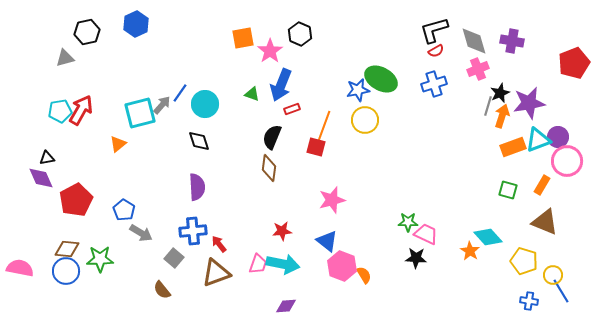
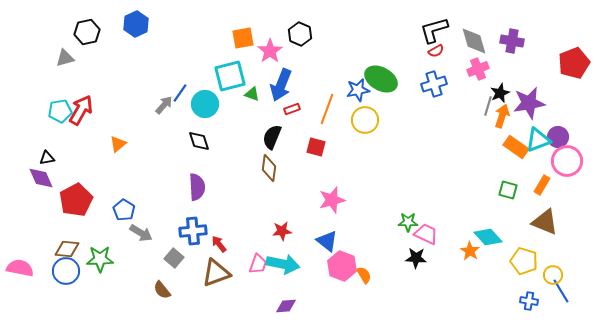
gray arrow at (162, 105): moved 2 px right
cyan square at (140, 113): moved 90 px right, 37 px up
orange line at (324, 126): moved 3 px right, 17 px up
orange rectangle at (513, 147): moved 3 px right; rotated 55 degrees clockwise
